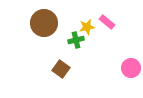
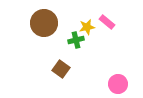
pink circle: moved 13 px left, 16 px down
